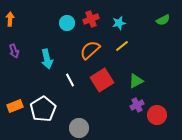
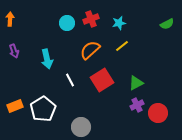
green semicircle: moved 4 px right, 4 px down
green triangle: moved 2 px down
red circle: moved 1 px right, 2 px up
gray circle: moved 2 px right, 1 px up
